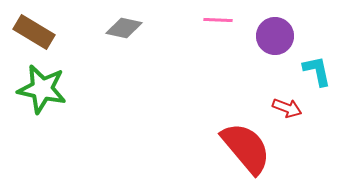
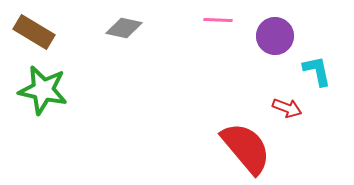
green star: moved 1 px right, 1 px down
